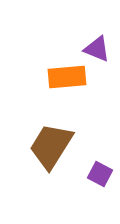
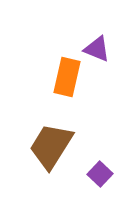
orange rectangle: rotated 72 degrees counterclockwise
purple square: rotated 15 degrees clockwise
